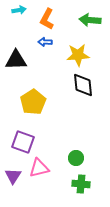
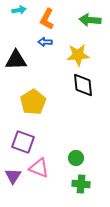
pink triangle: rotated 35 degrees clockwise
